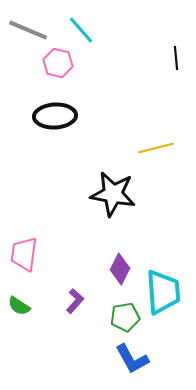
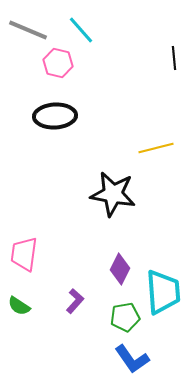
black line: moved 2 px left
blue L-shape: rotated 6 degrees counterclockwise
